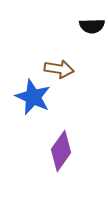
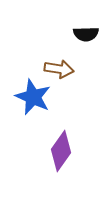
black semicircle: moved 6 px left, 8 px down
